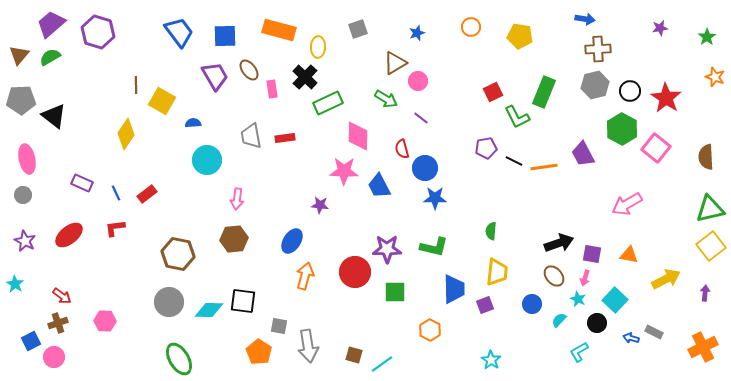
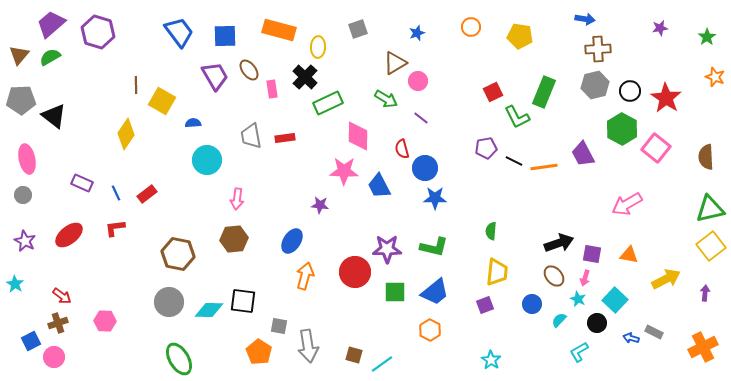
blue trapezoid at (454, 289): moved 19 px left, 3 px down; rotated 52 degrees clockwise
